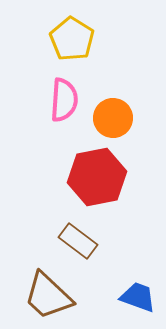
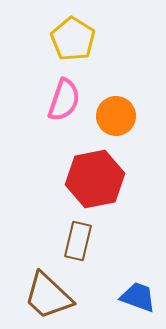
yellow pentagon: moved 1 px right
pink semicircle: rotated 15 degrees clockwise
orange circle: moved 3 px right, 2 px up
red hexagon: moved 2 px left, 2 px down
brown rectangle: rotated 66 degrees clockwise
